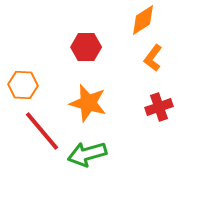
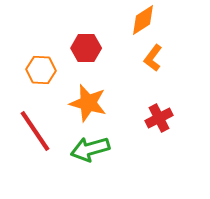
red hexagon: moved 1 px down
orange hexagon: moved 18 px right, 15 px up
red cross: moved 11 px down; rotated 8 degrees counterclockwise
red line: moved 7 px left; rotated 6 degrees clockwise
green arrow: moved 3 px right, 5 px up
